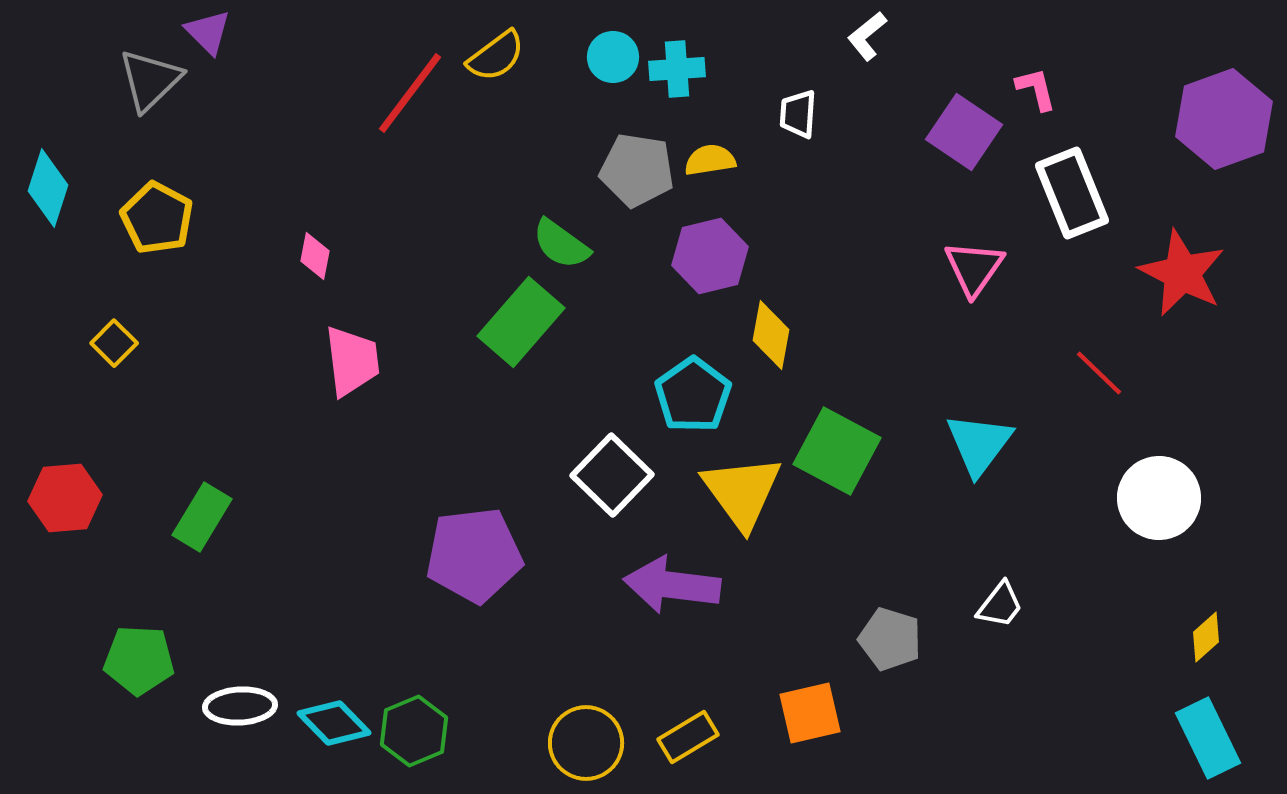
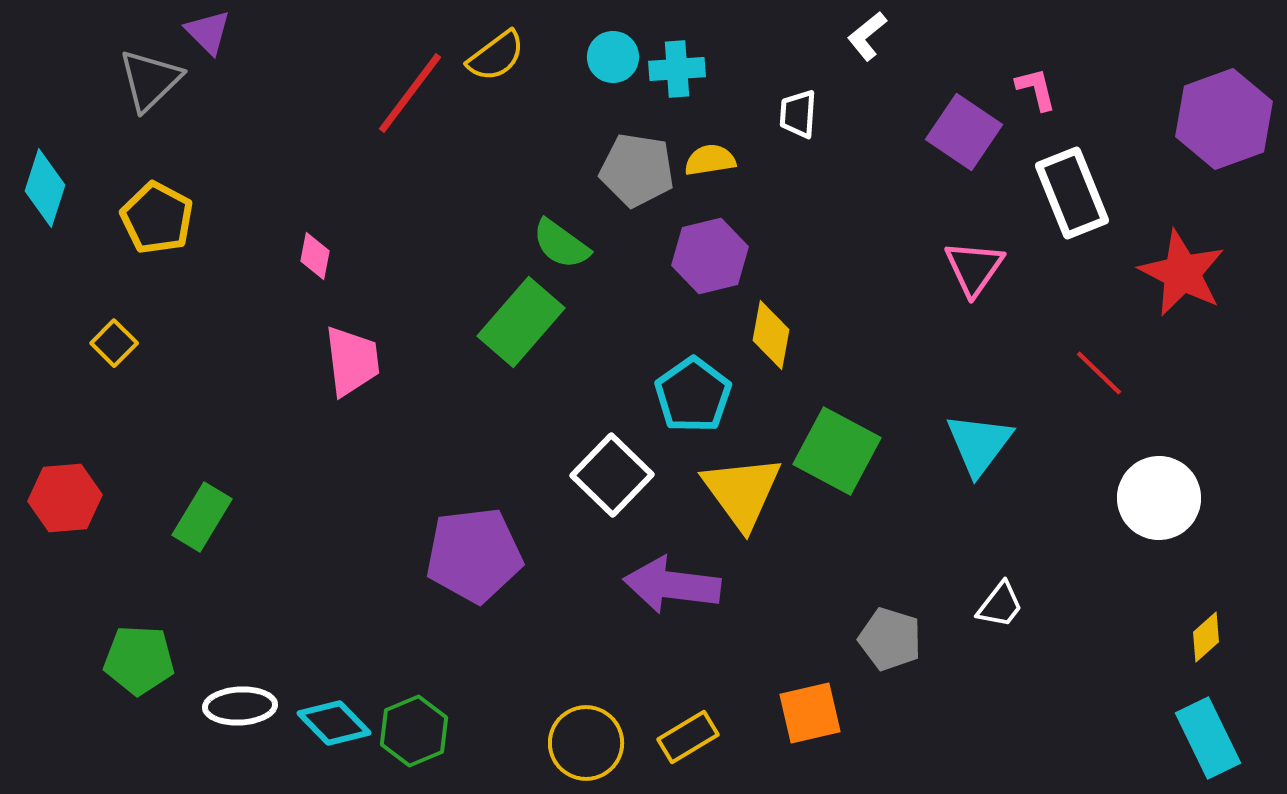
cyan diamond at (48, 188): moved 3 px left
